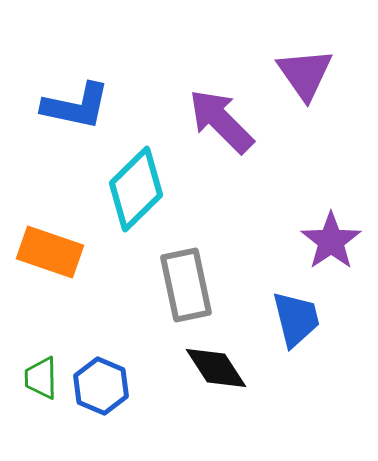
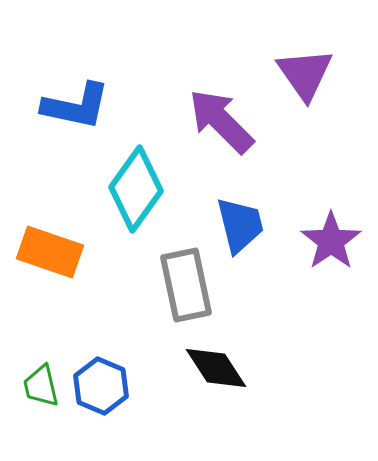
cyan diamond: rotated 10 degrees counterclockwise
blue trapezoid: moved 56 px left, 94 px up
green trapezoid: moved 8 px down; rotated 12 degrees counterclockwise
